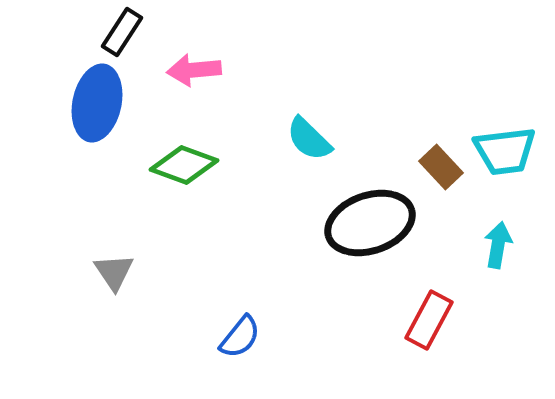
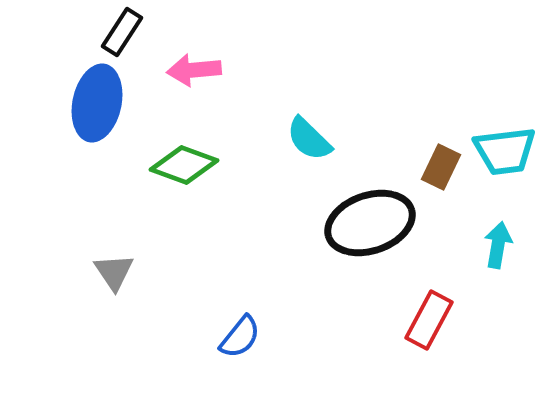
brown rectangle: rotated 69 degrees clockwise
